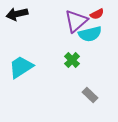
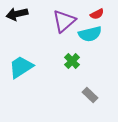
purple triangle: moved 12 px left
green cross: moved 1 px down
